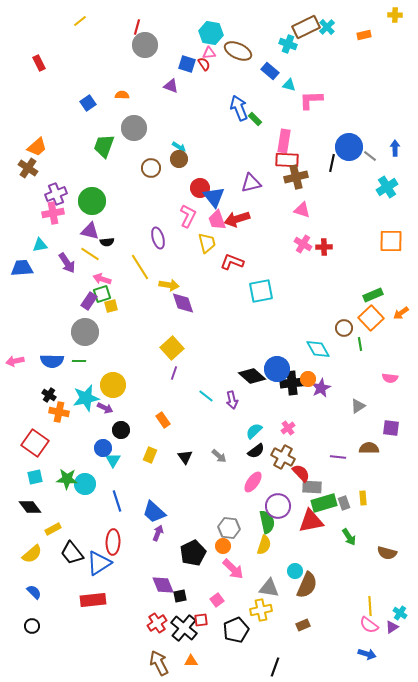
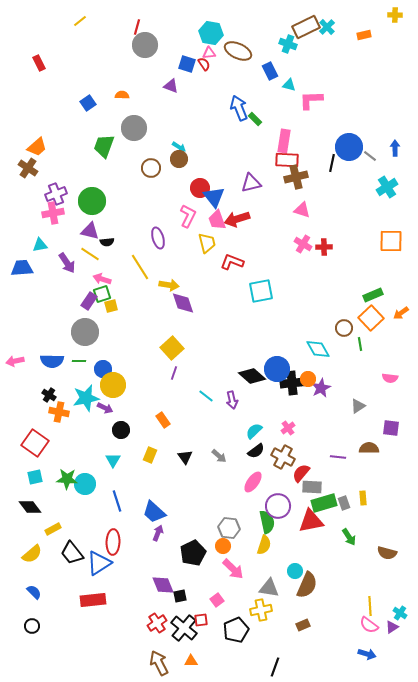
blue rectangle at (270, 71): rotated 24 degrees clockwise
blue circle at (103, 448): moved 79 px up
red semicircle at (301, 473): rotated 96 degrees counterclockwise
